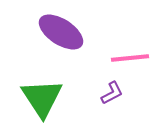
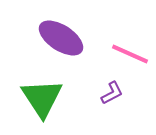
purple ellipse: moved 6 px down
pink line: moved 4 px up; rotated 30 degrees clockwise
